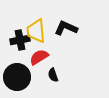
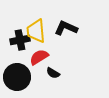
black semicircle: moved 2 px up; rotated 40 degrees counterclockwise
